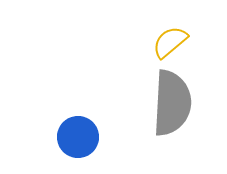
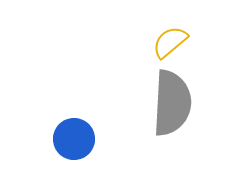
blue circle: moved 4 px left, 2 px down
